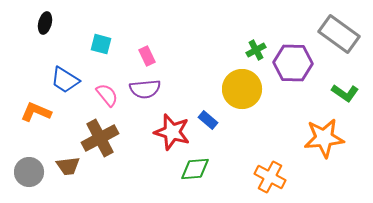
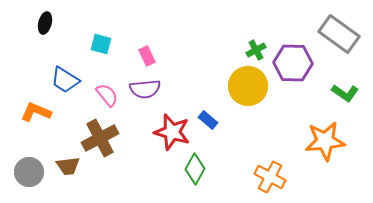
yellow circle: moved 6 px right, 3 px up
orange star: moved 1 px right, 3 px down
green diamond: rotated 56 degrees counterclockwise
